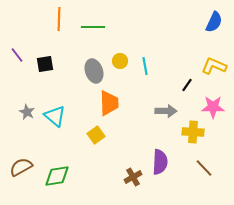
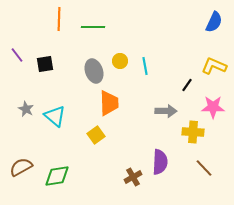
gray star: moved 1 px left, 3 px up
